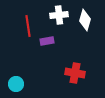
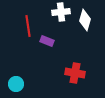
white cross: moved 2 px right, 3 px up
purple rectangle: rotated 32 degrees clockwise
